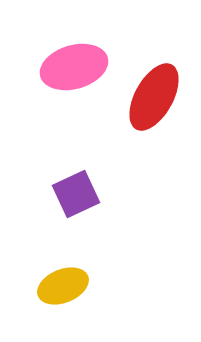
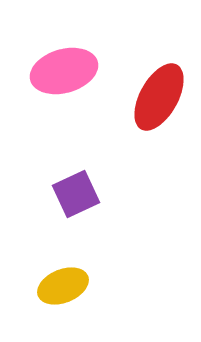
pink ellipse: moved 10 px left, 4 px down
red ellipse: moved 5 px right
